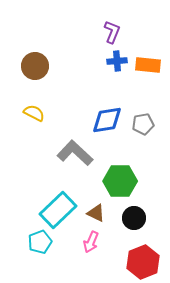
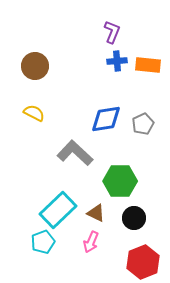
blue diamond: moved 1 px left, 1 px up
gray pentagon: rotated 15 degrees counterclockwise
cyan pentagon: moved 3 px right
